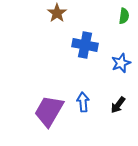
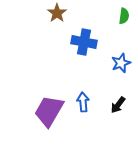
blue cross: moved 1 px left, 3 px up
